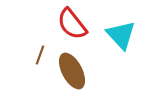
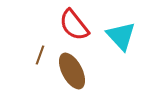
red semicircle: moved 2 px right, 1 px down
cyan triangle: moved 1 px down
